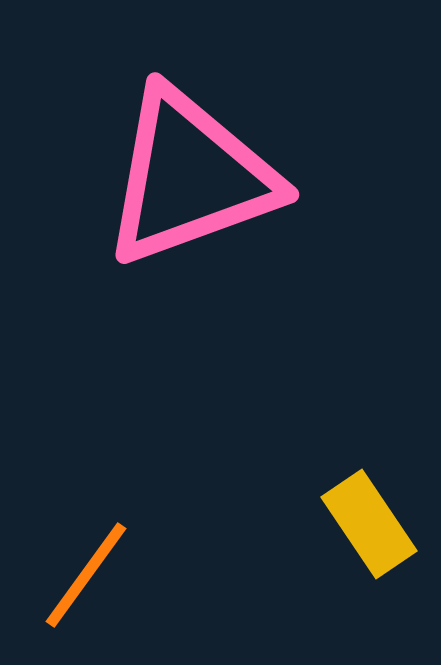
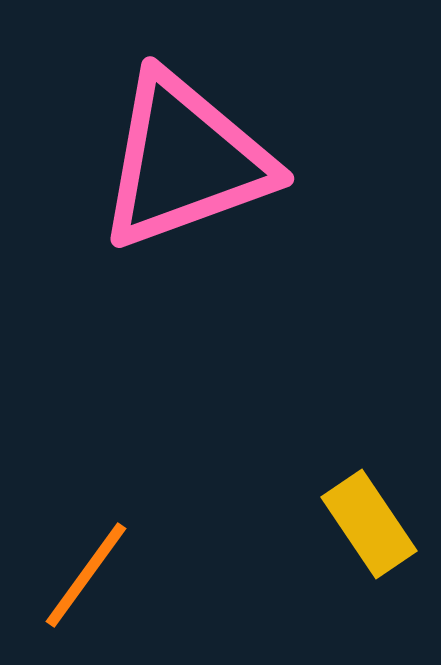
pink triangle: moved 5 px left, 16 px up
